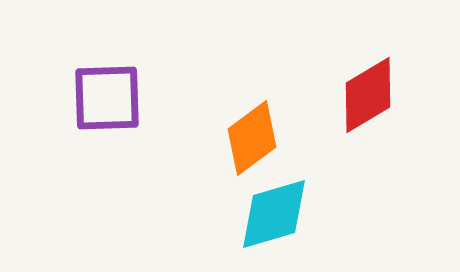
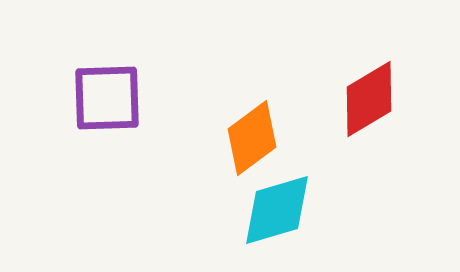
red diamond: moved 1 px right, 4 px down
cyan diamond: moved 3 px right, 4 px up
